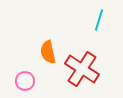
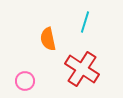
cyan line: moved 14 px left, 2 px down
orange semicircle: moved 13 px up
